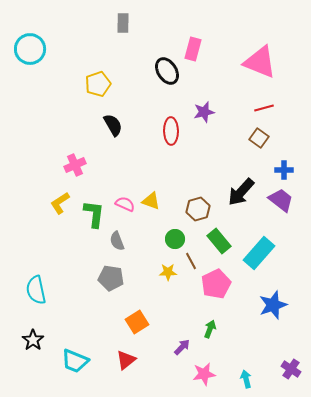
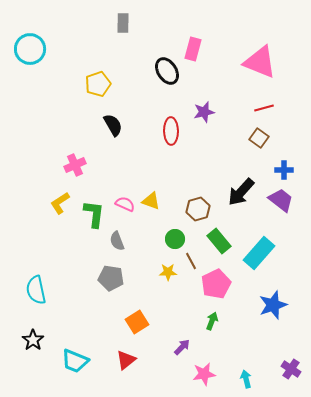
green arrow: moved 2 px right, 8 px up
